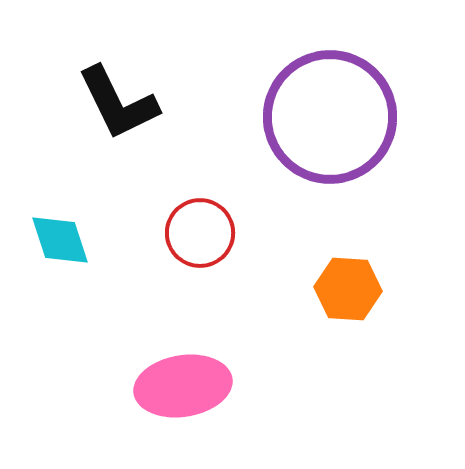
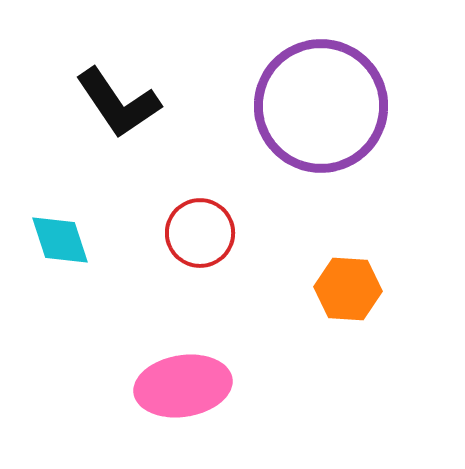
black L-shape: rotated 8 degrees counterclockwise
purple circle: moved 9 px left, 11 px up
